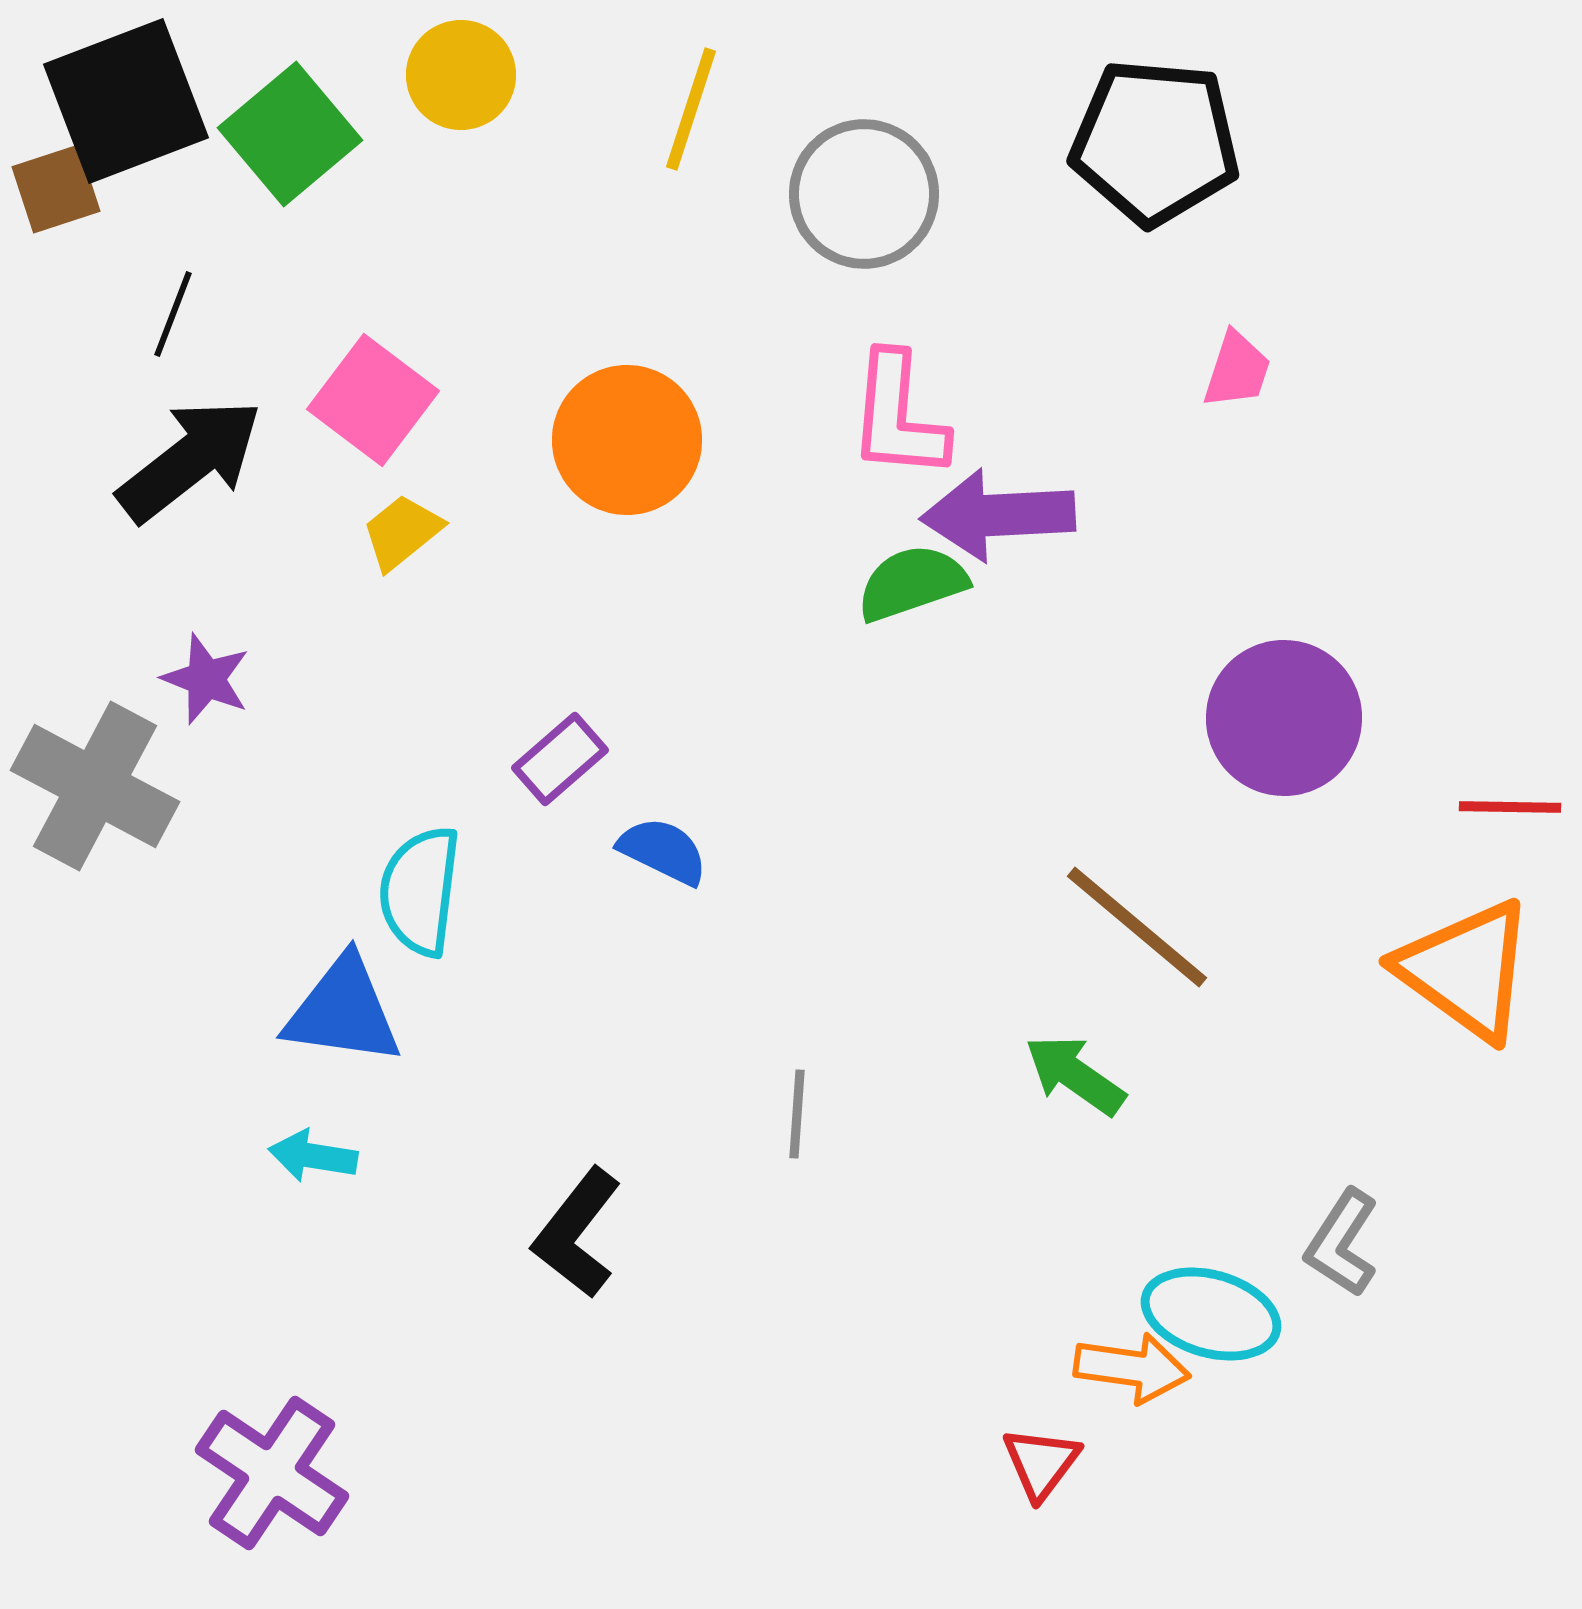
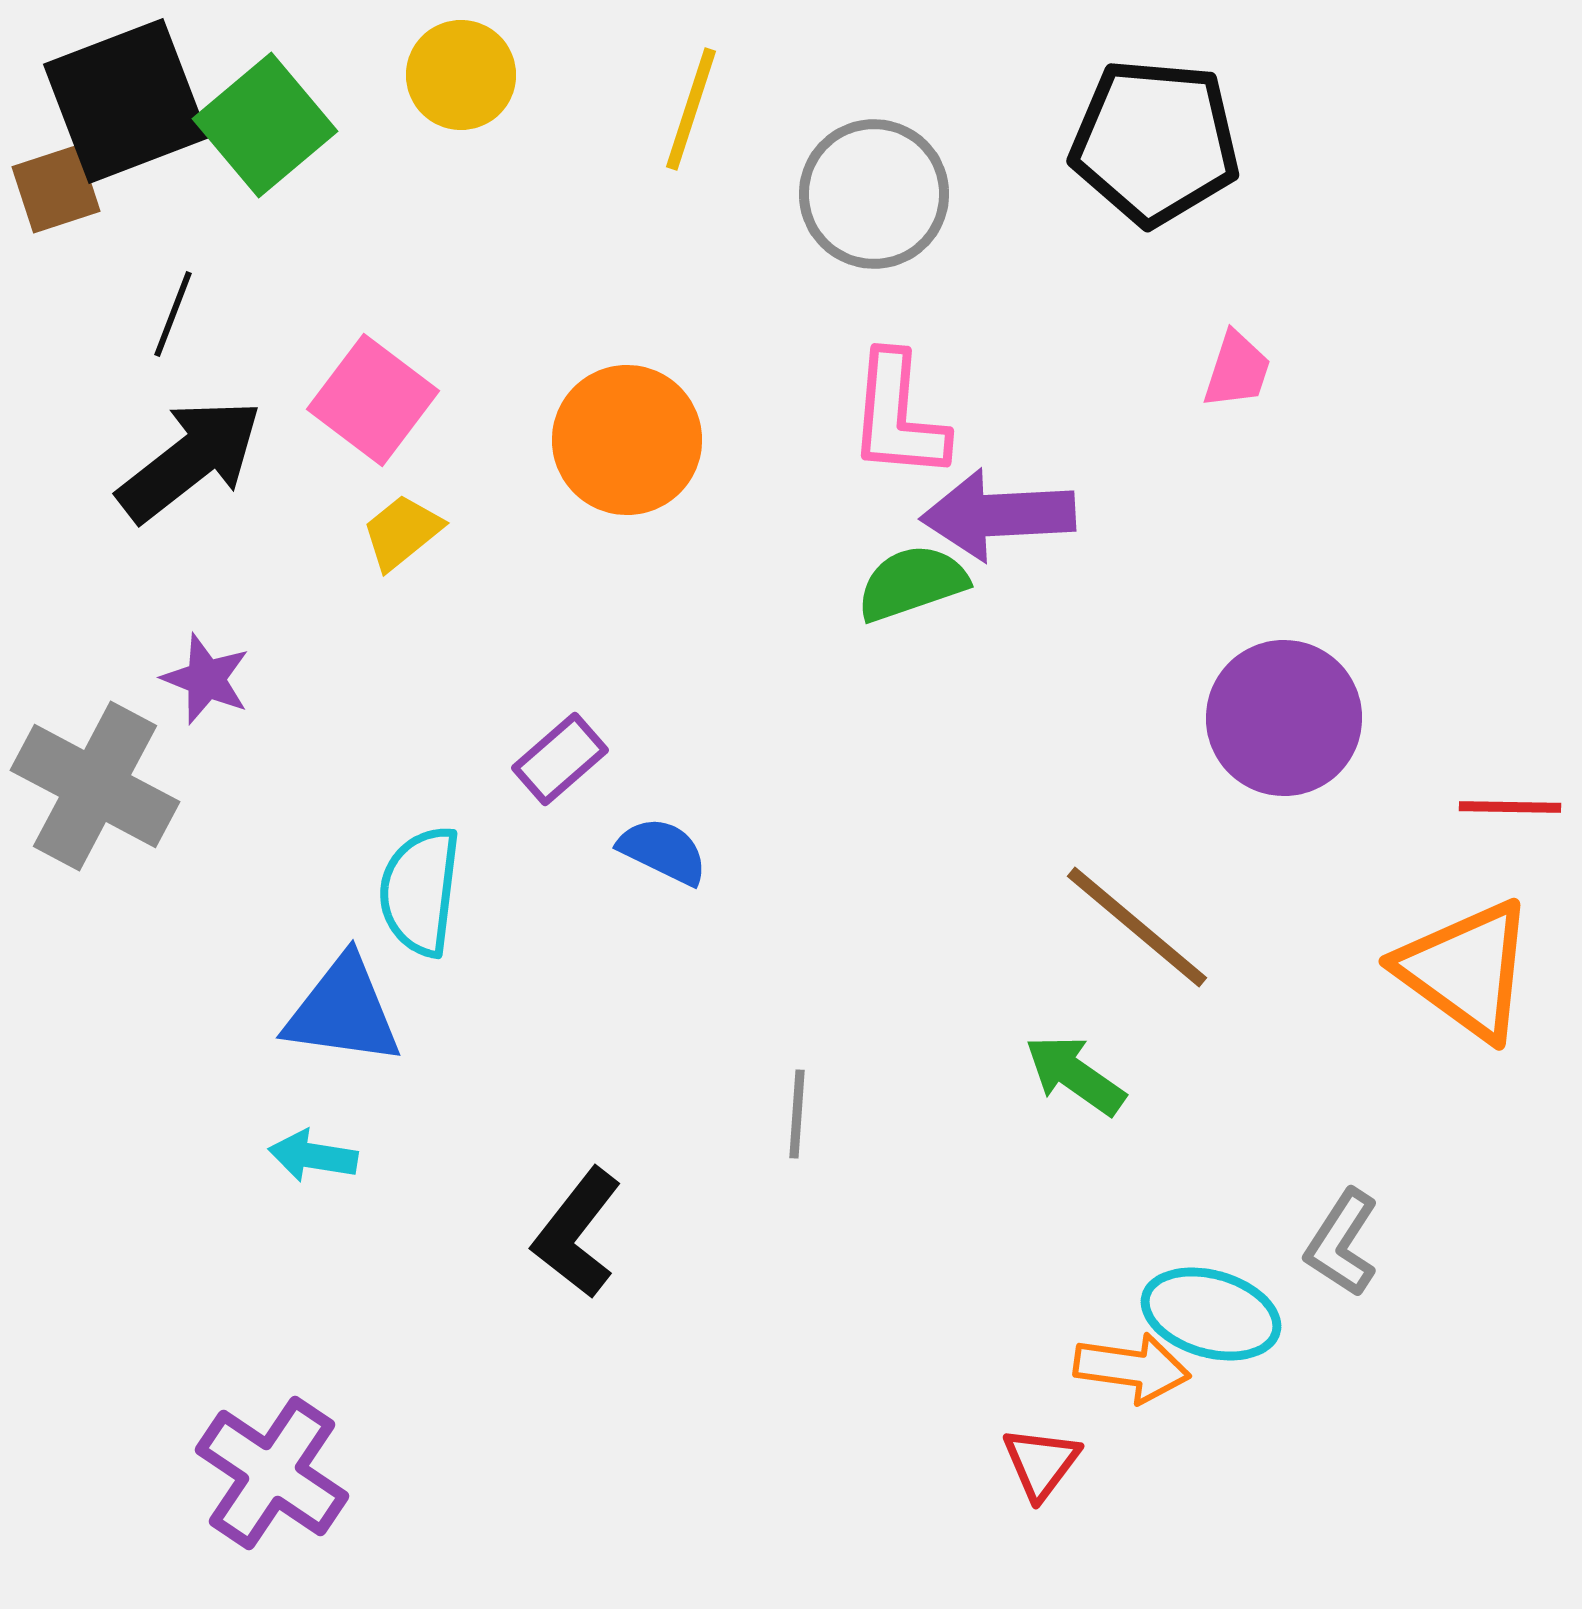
green square: moved 25 px left, 9 px up
gray circle: moved 10 px right
